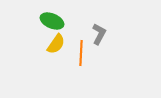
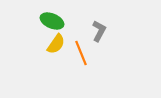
gray L-shape: moved 3 px up
orange line: rotated 25 degrees counterclockwise
